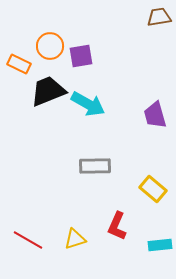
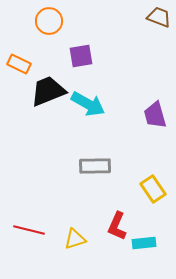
brown trapezoid: rotated 30 degrees clockwise
orange circle: moved 1 px left, 25 px up
yellow rectangle: rotated 16 degrees clockwise
red line: moved 1 px right, 10 px up; rotated 16 degrees counterclockwise
cyan rectangle: moved 16 px left, 2 px up
